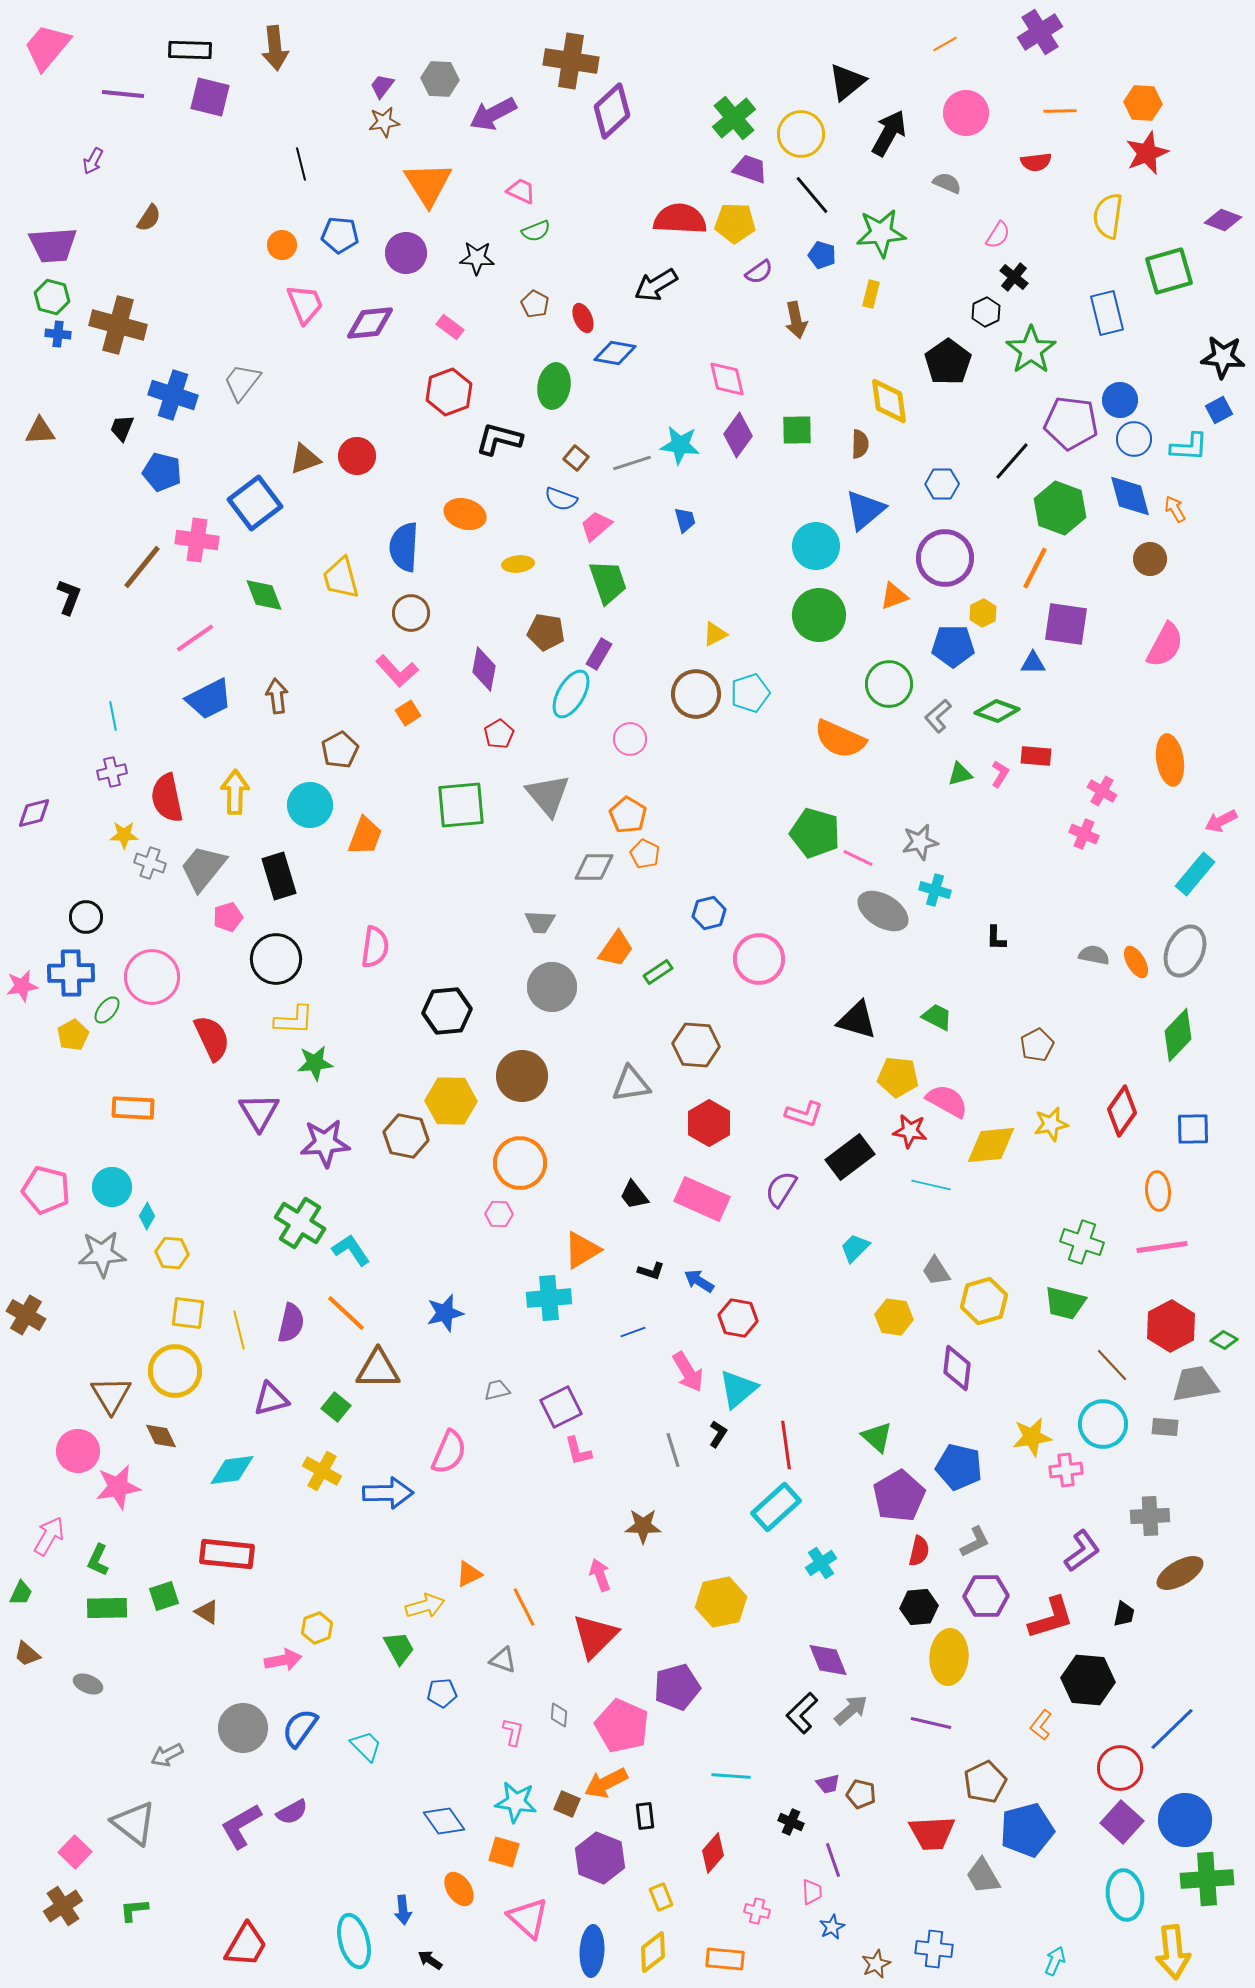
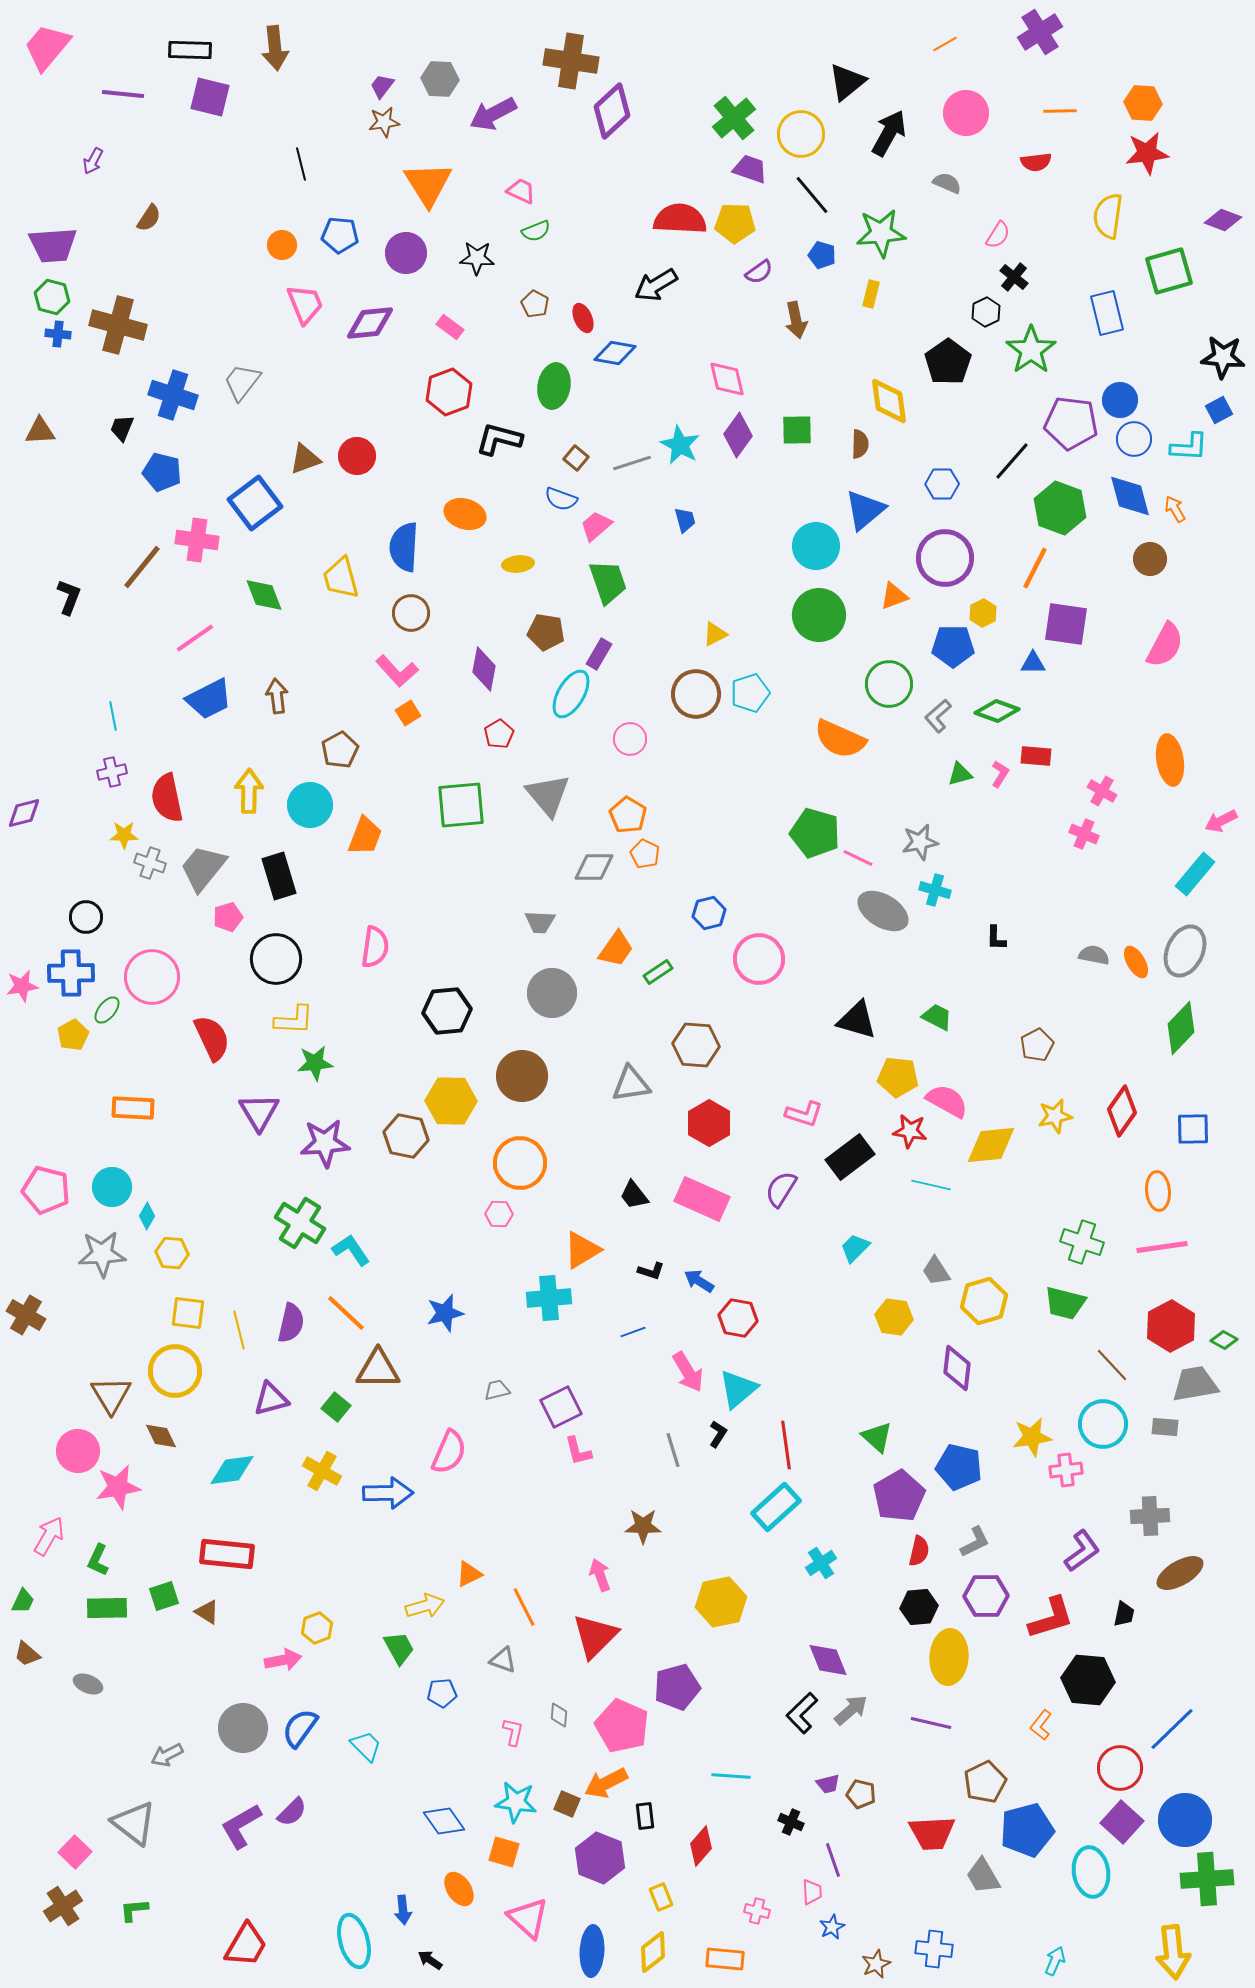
red star at (1147, 153): rotated 15 degrees clockwise
cyan star at (680, 445): rotated 21 degrees clockwise
yellow arrow at (235, 792): moved 14 px right, 1 px up
purple diamond at (34, 813): moved 10 px left
gray circle at (552, 987): moved 6 px down
green diamond at (1178, 1035): moved 3 px right, 7 px up
yellow star at (1051, 1124): moved 4 px right, 8 px up
green trapezoid at (21, 1593): moved 2 px right, 8 px down
purple semicircle at (292, 1812): rotated 16 degrees counterclockwise
red diamond at (713, 1853): moved 12 px left, 7 px up
cyan ellipse at (1125, 1895): moved 34 px left, 23 px up
